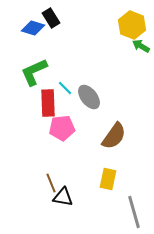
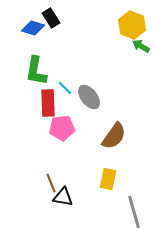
green L-shape: moved 2 px right, 1 px up; rotated 56 degrees counterclockwise
